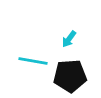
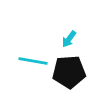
black pentagon: moved 1 px left, 4 px up
